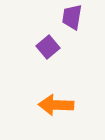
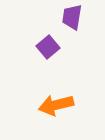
orange arrow: rotated 16 degrees counterclockwise
